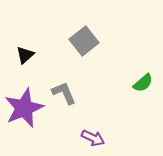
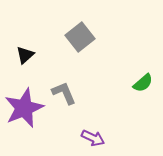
gray square: moved 4 px left, 4 px up
